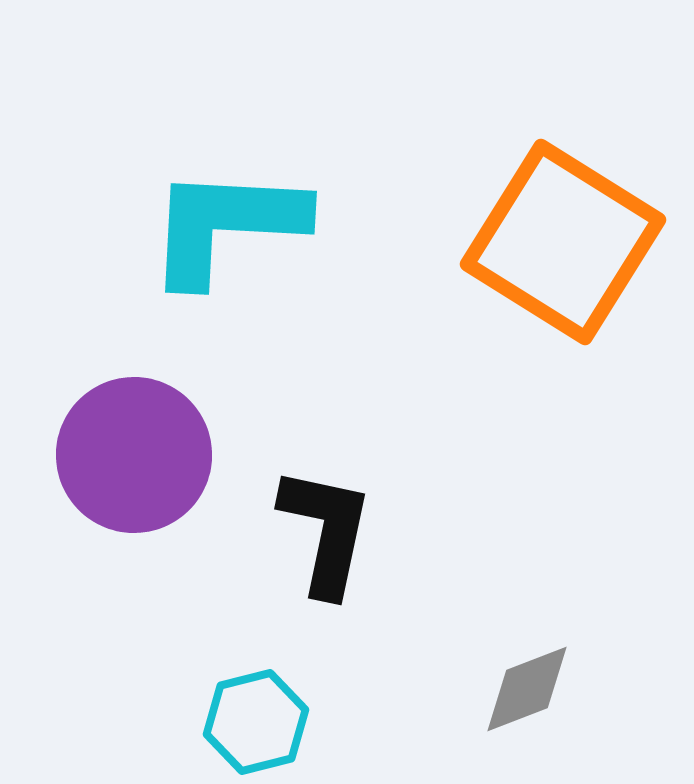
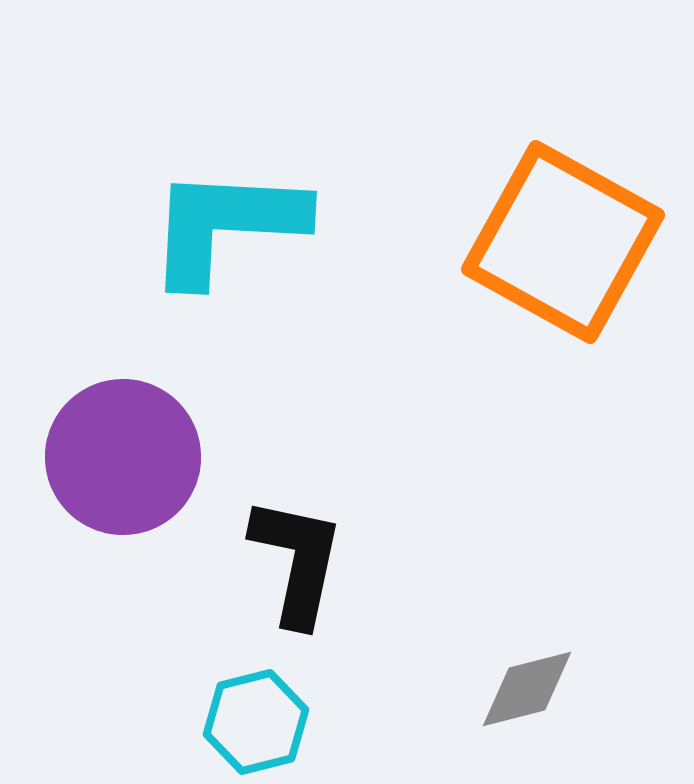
orange square: rotated 3 degrees counterclockwise
purple circle: moved 11 px left, 2 px down
black L-shape: moved 29 px left, 30 px down
gray diamond: rotated 7 degrees clockwise
